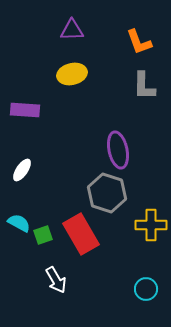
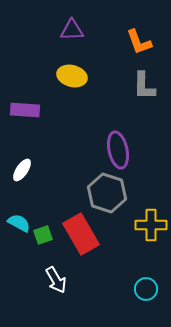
yellow ellipse: moved 2 px down; rotated 28 degrees clockwise
